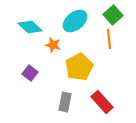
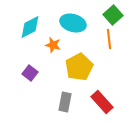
cyan ellipse: moved 2 px left, 2 px down; rotated 55 degrees clockwise
cyan diamond: rotated 70 degrees counterclockwise
